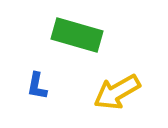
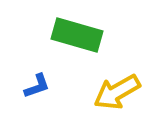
blue L-shape: rotated 120 degrees counterclockwise
